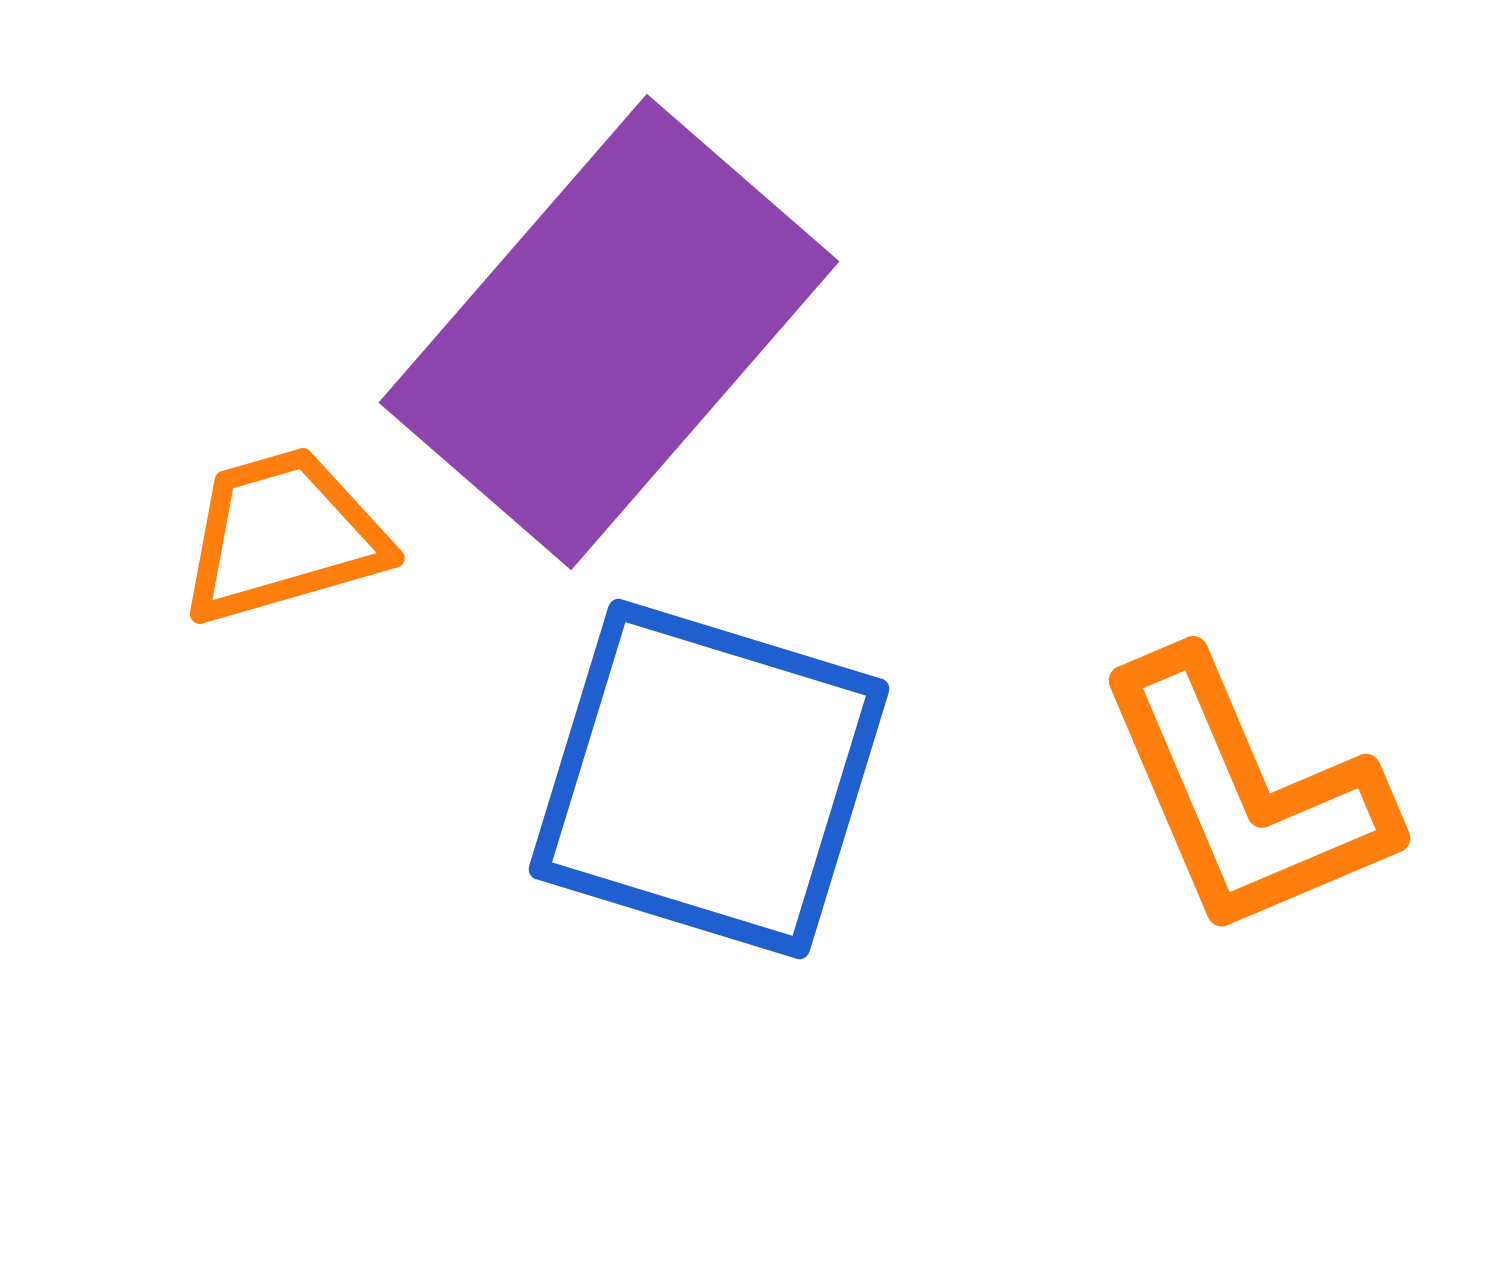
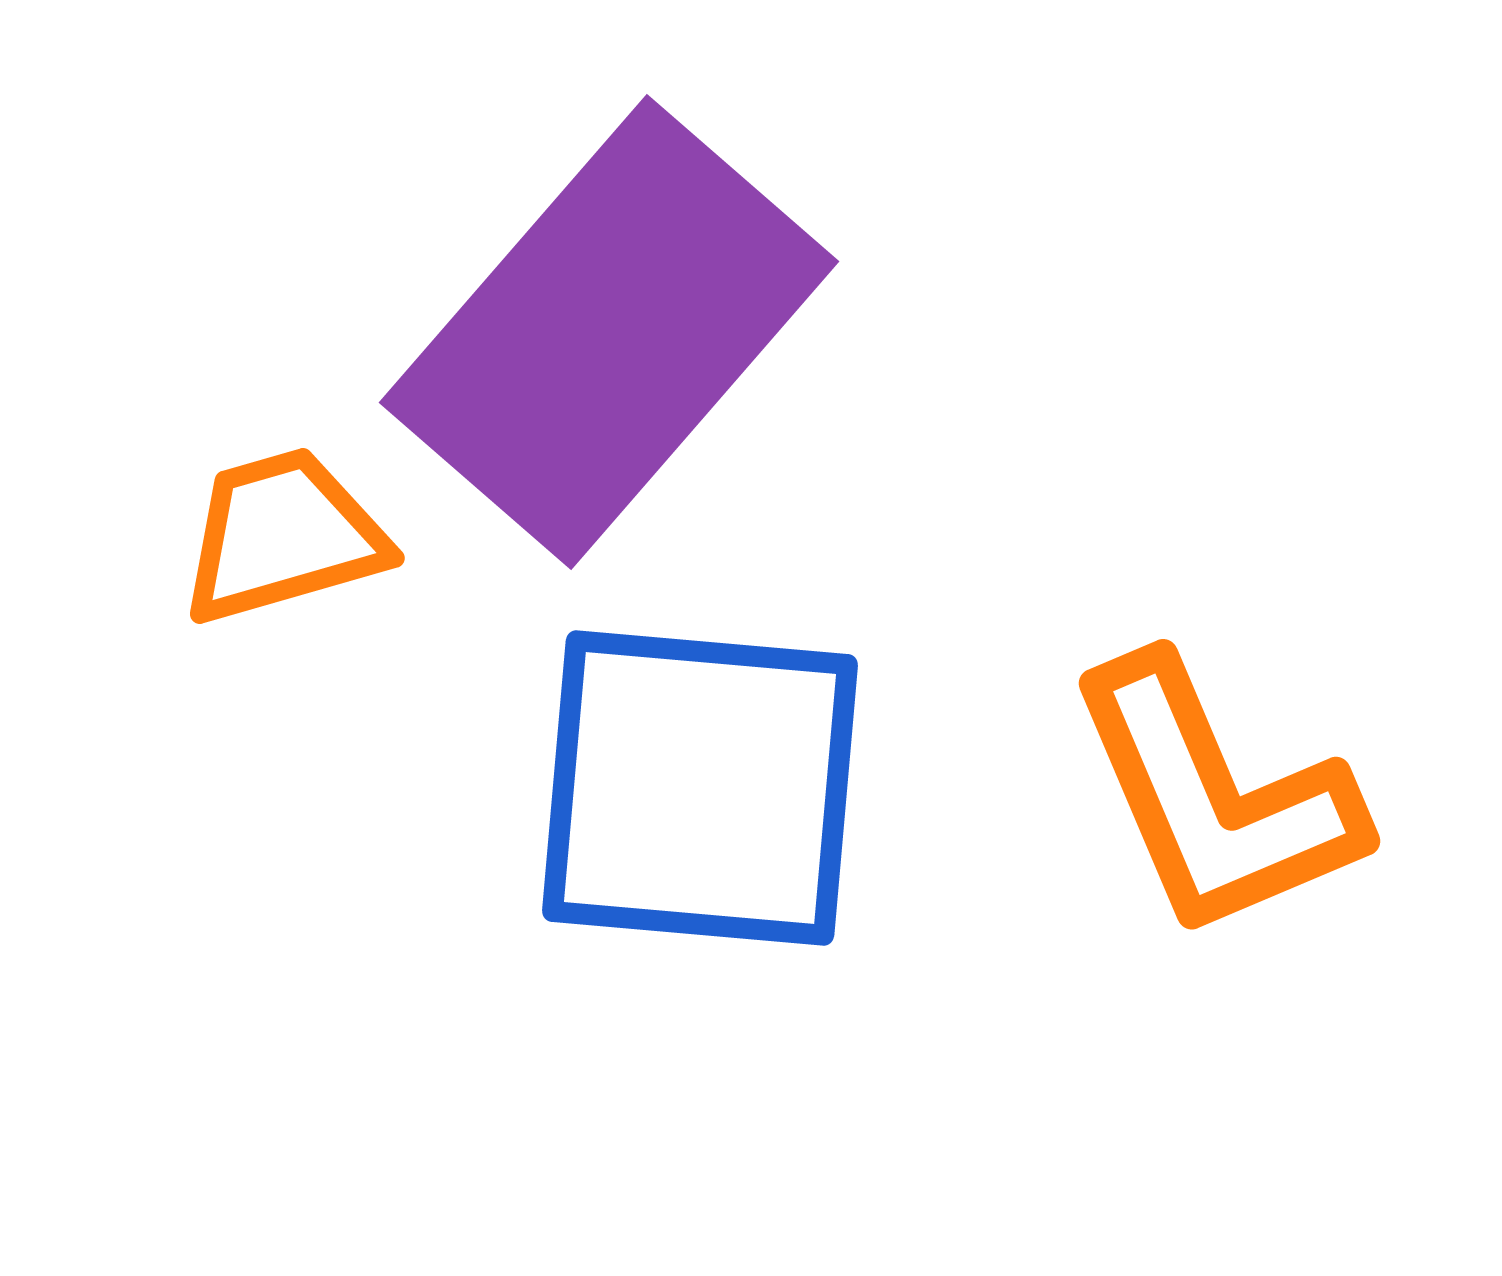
blue square: moved 9 px left, 9 px down; rotated 12 degrees counterclockwise
orange L-shape: moved 30 px left, 3 px down
